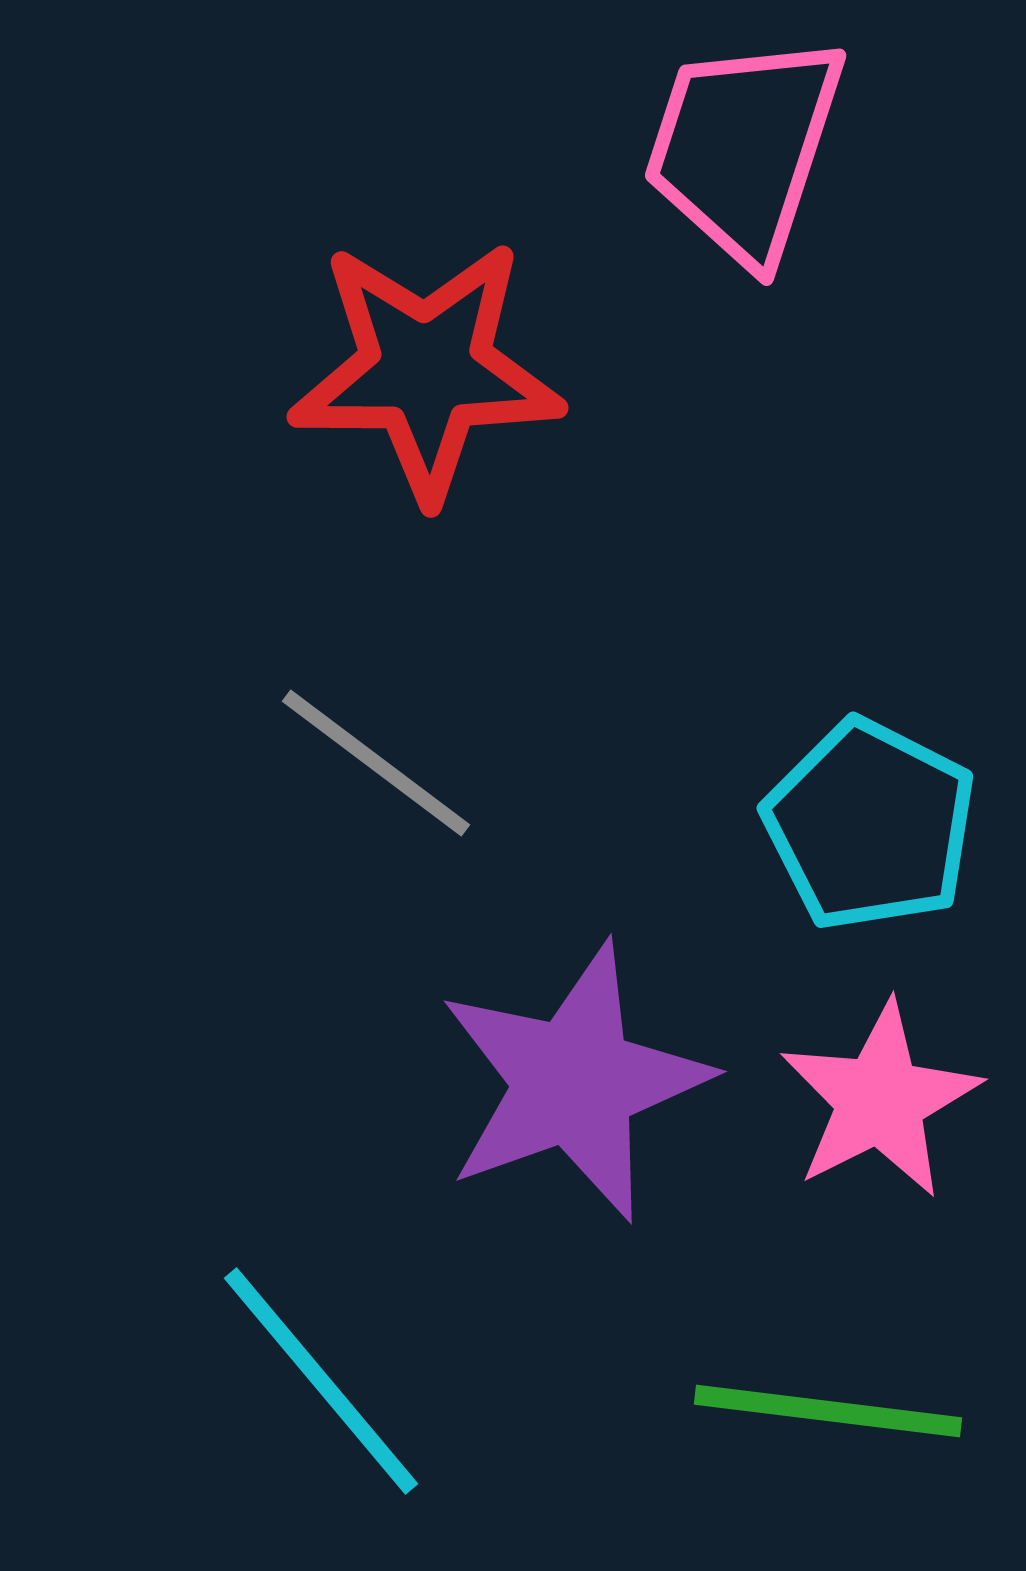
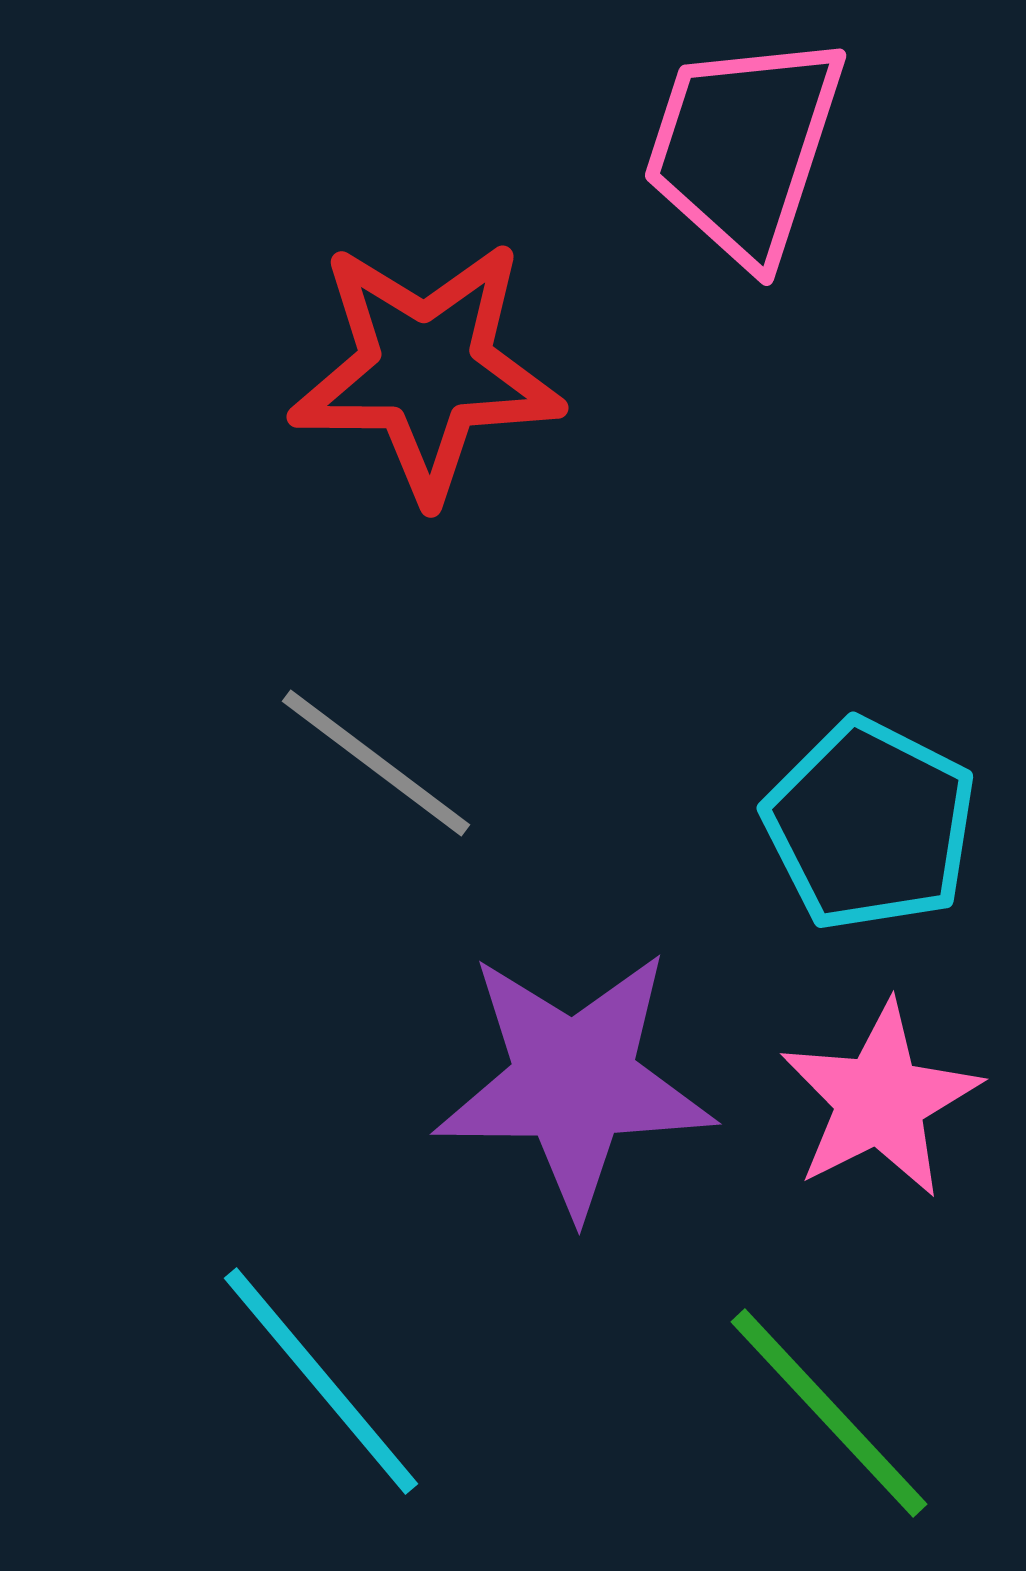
purple star: rotated 20 degrees clockwise
green line: moved 1 px right, 2 px down; rotated 40 degrees clockwise
